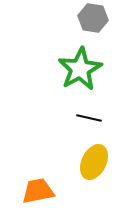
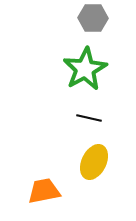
gray hexagon: rotated 8 degrees counterclockwise
green star: moved 5 px right
orange trapezoid: moved 6 px right
